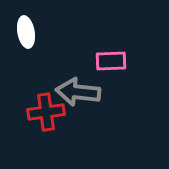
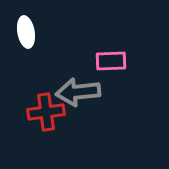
gray arrow: rotated 12 degrees counterclockwise
